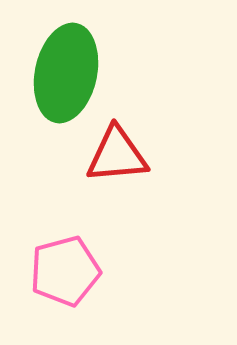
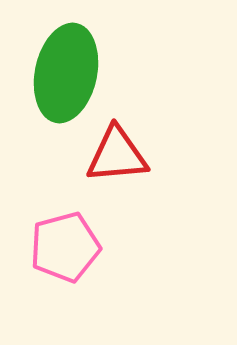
pink pentagon: moved 24 px up
